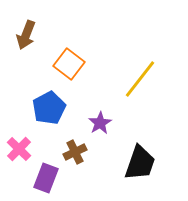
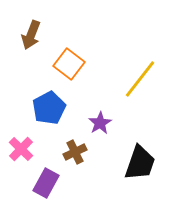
brown arrow: moved 5 px right
pink cross: moved 2 px right
purple rectangle: moved 5 px down; rotated 8 degrees clockwise
